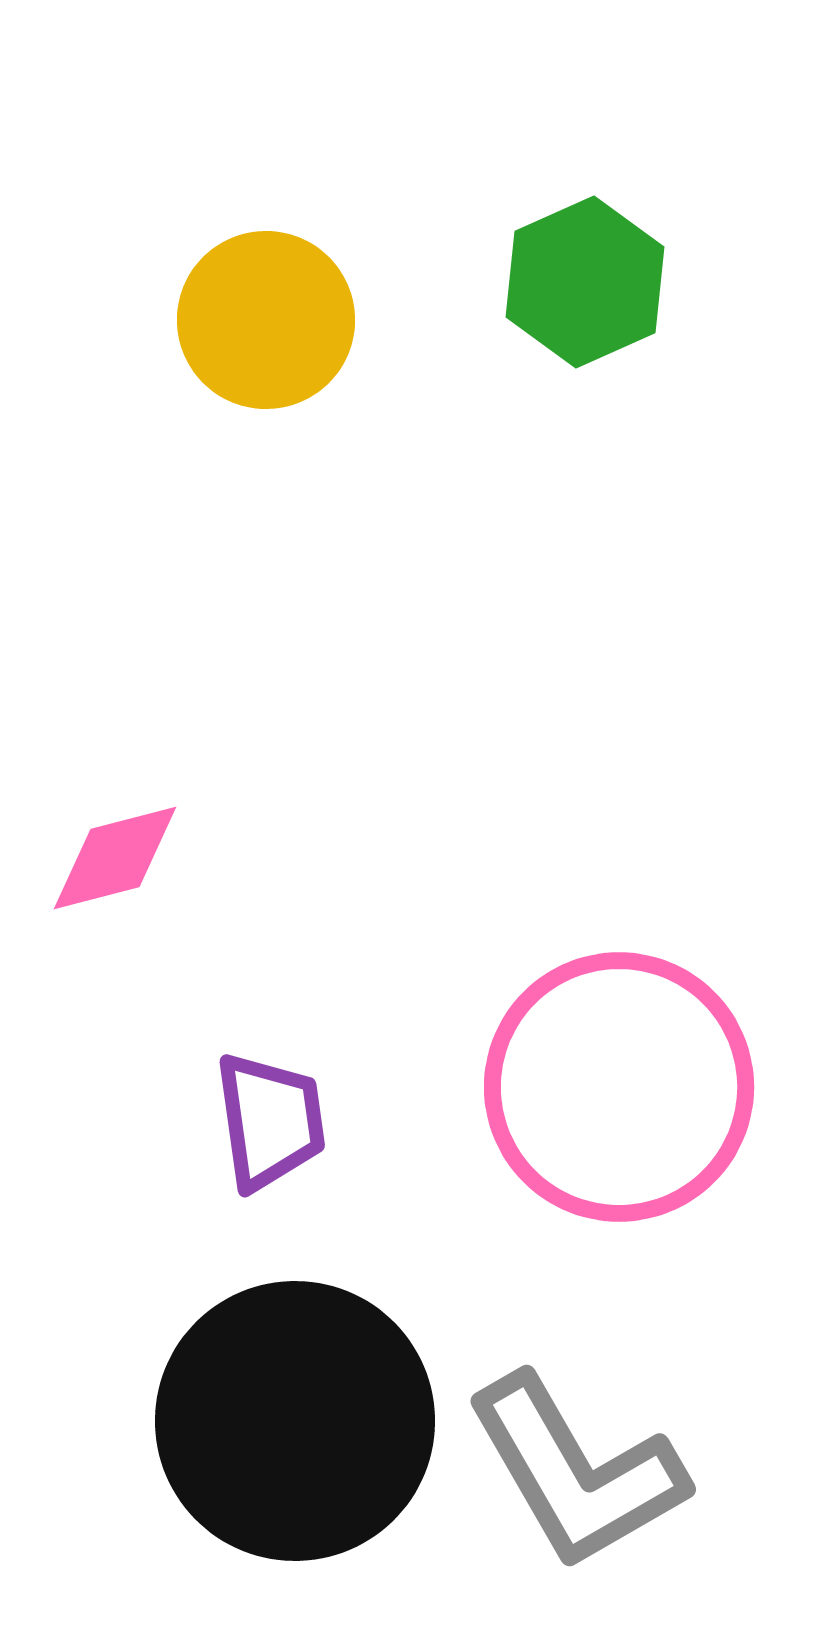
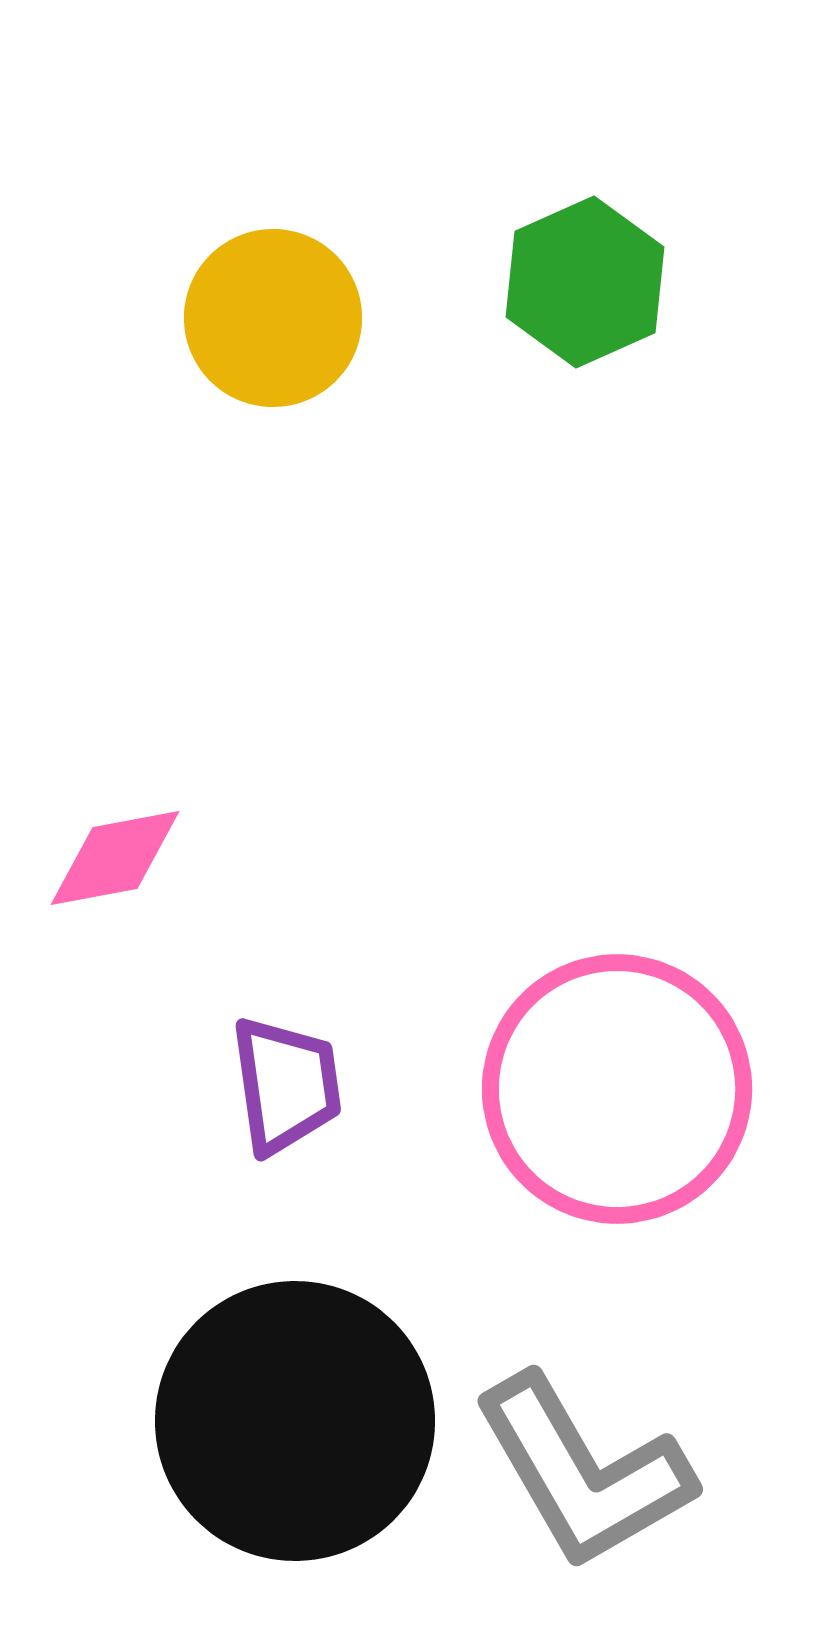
yellow circle: moved 7 px right, 2 px up
pink diamond: rotated 4 degrees clockwise
pink circle: moved 2 px left, 2 px down
purple trapezoid: moved 16 px right, 36 px up
gray L-shape: moved 7 px right
